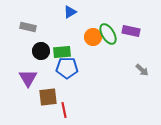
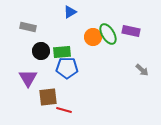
red line: rotated 63 degrees counterclockwise
